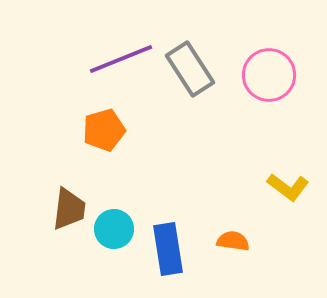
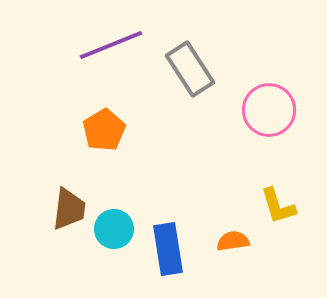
purple line: moved 10 px left, 14 px up
pink circle: moved 35 px down
orange pentagon: rotated 15 degrees counterclockwise
yellow L-shape: moved 10 px left, 19 px down; rotated 36 degrees clockwise
orange semicircle: rotated 16 degrees counterclockwise
